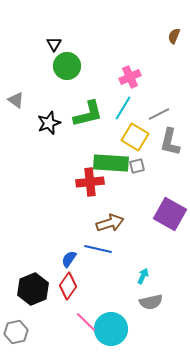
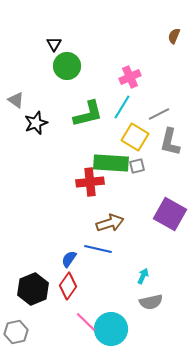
cyan line: moved 1 px left, 1 px up
black star: moved 13 px left
